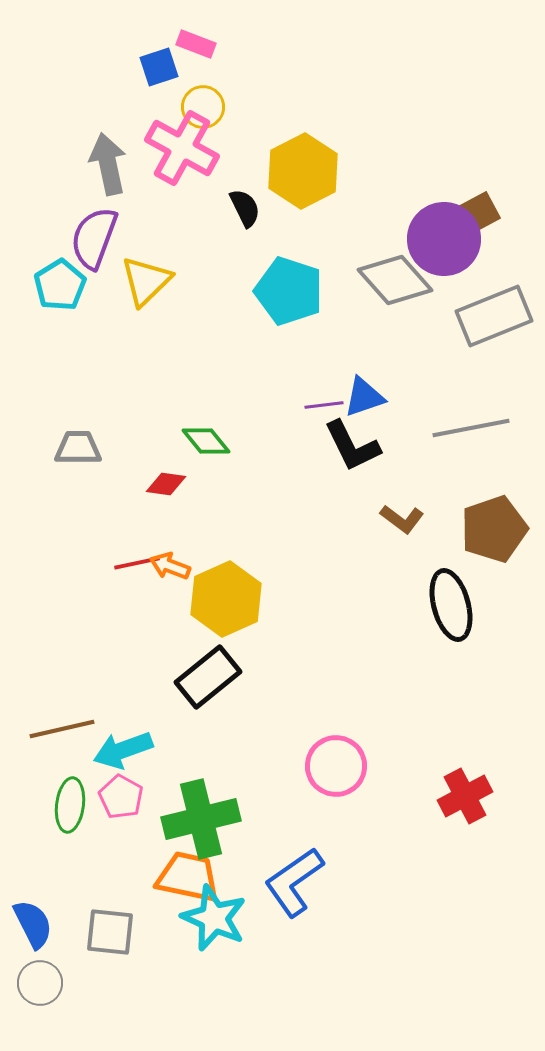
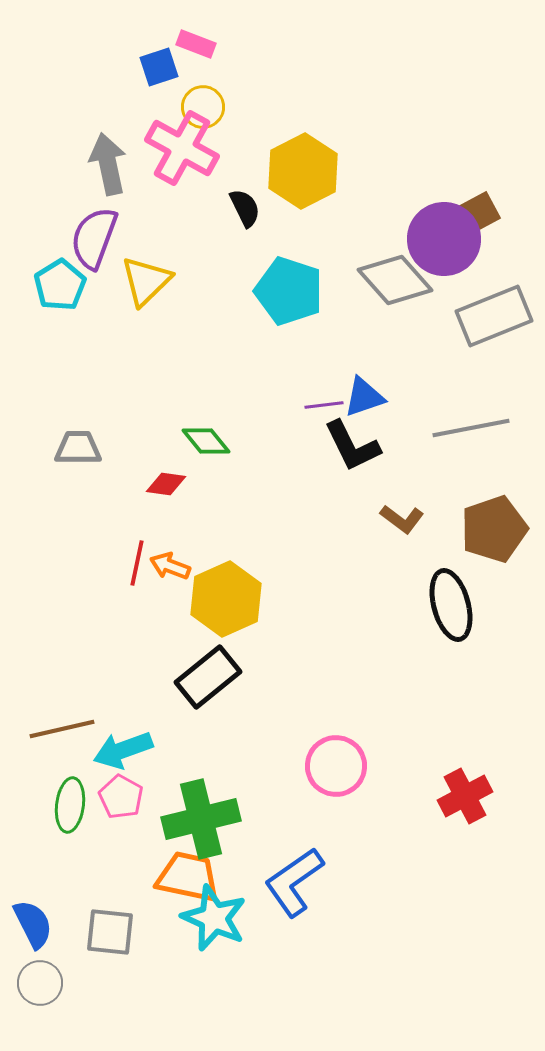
red line at (137, 563): rotated 66 degrees counterclockwise
